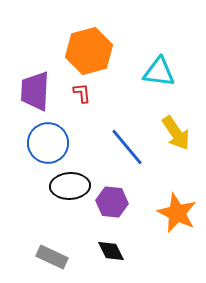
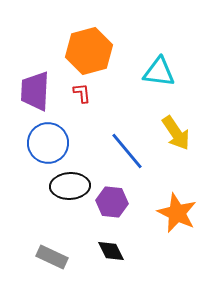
blue line: moved 4 px down
